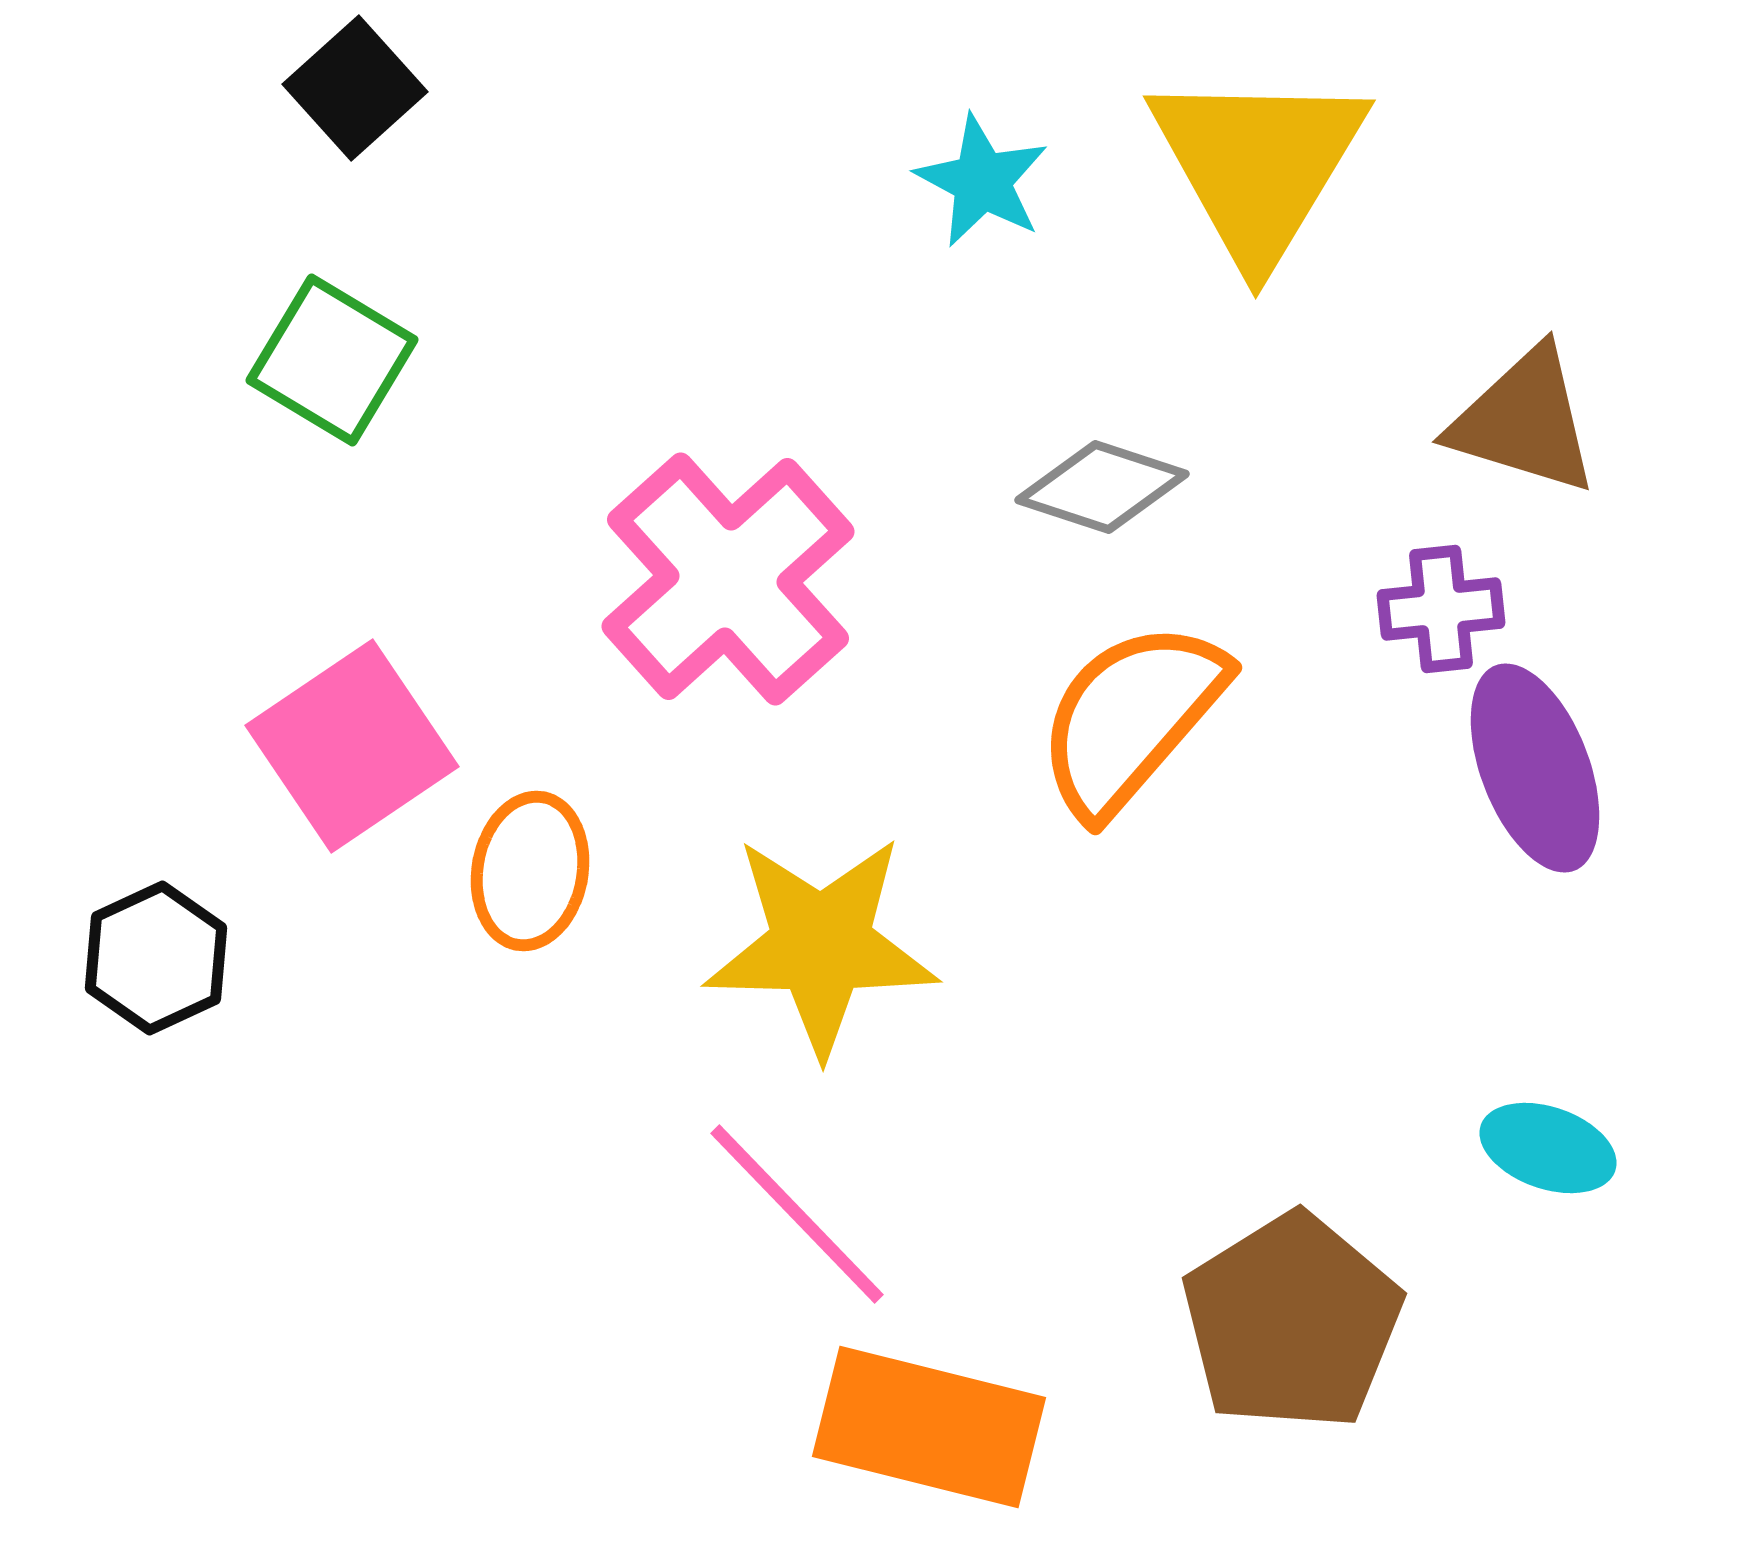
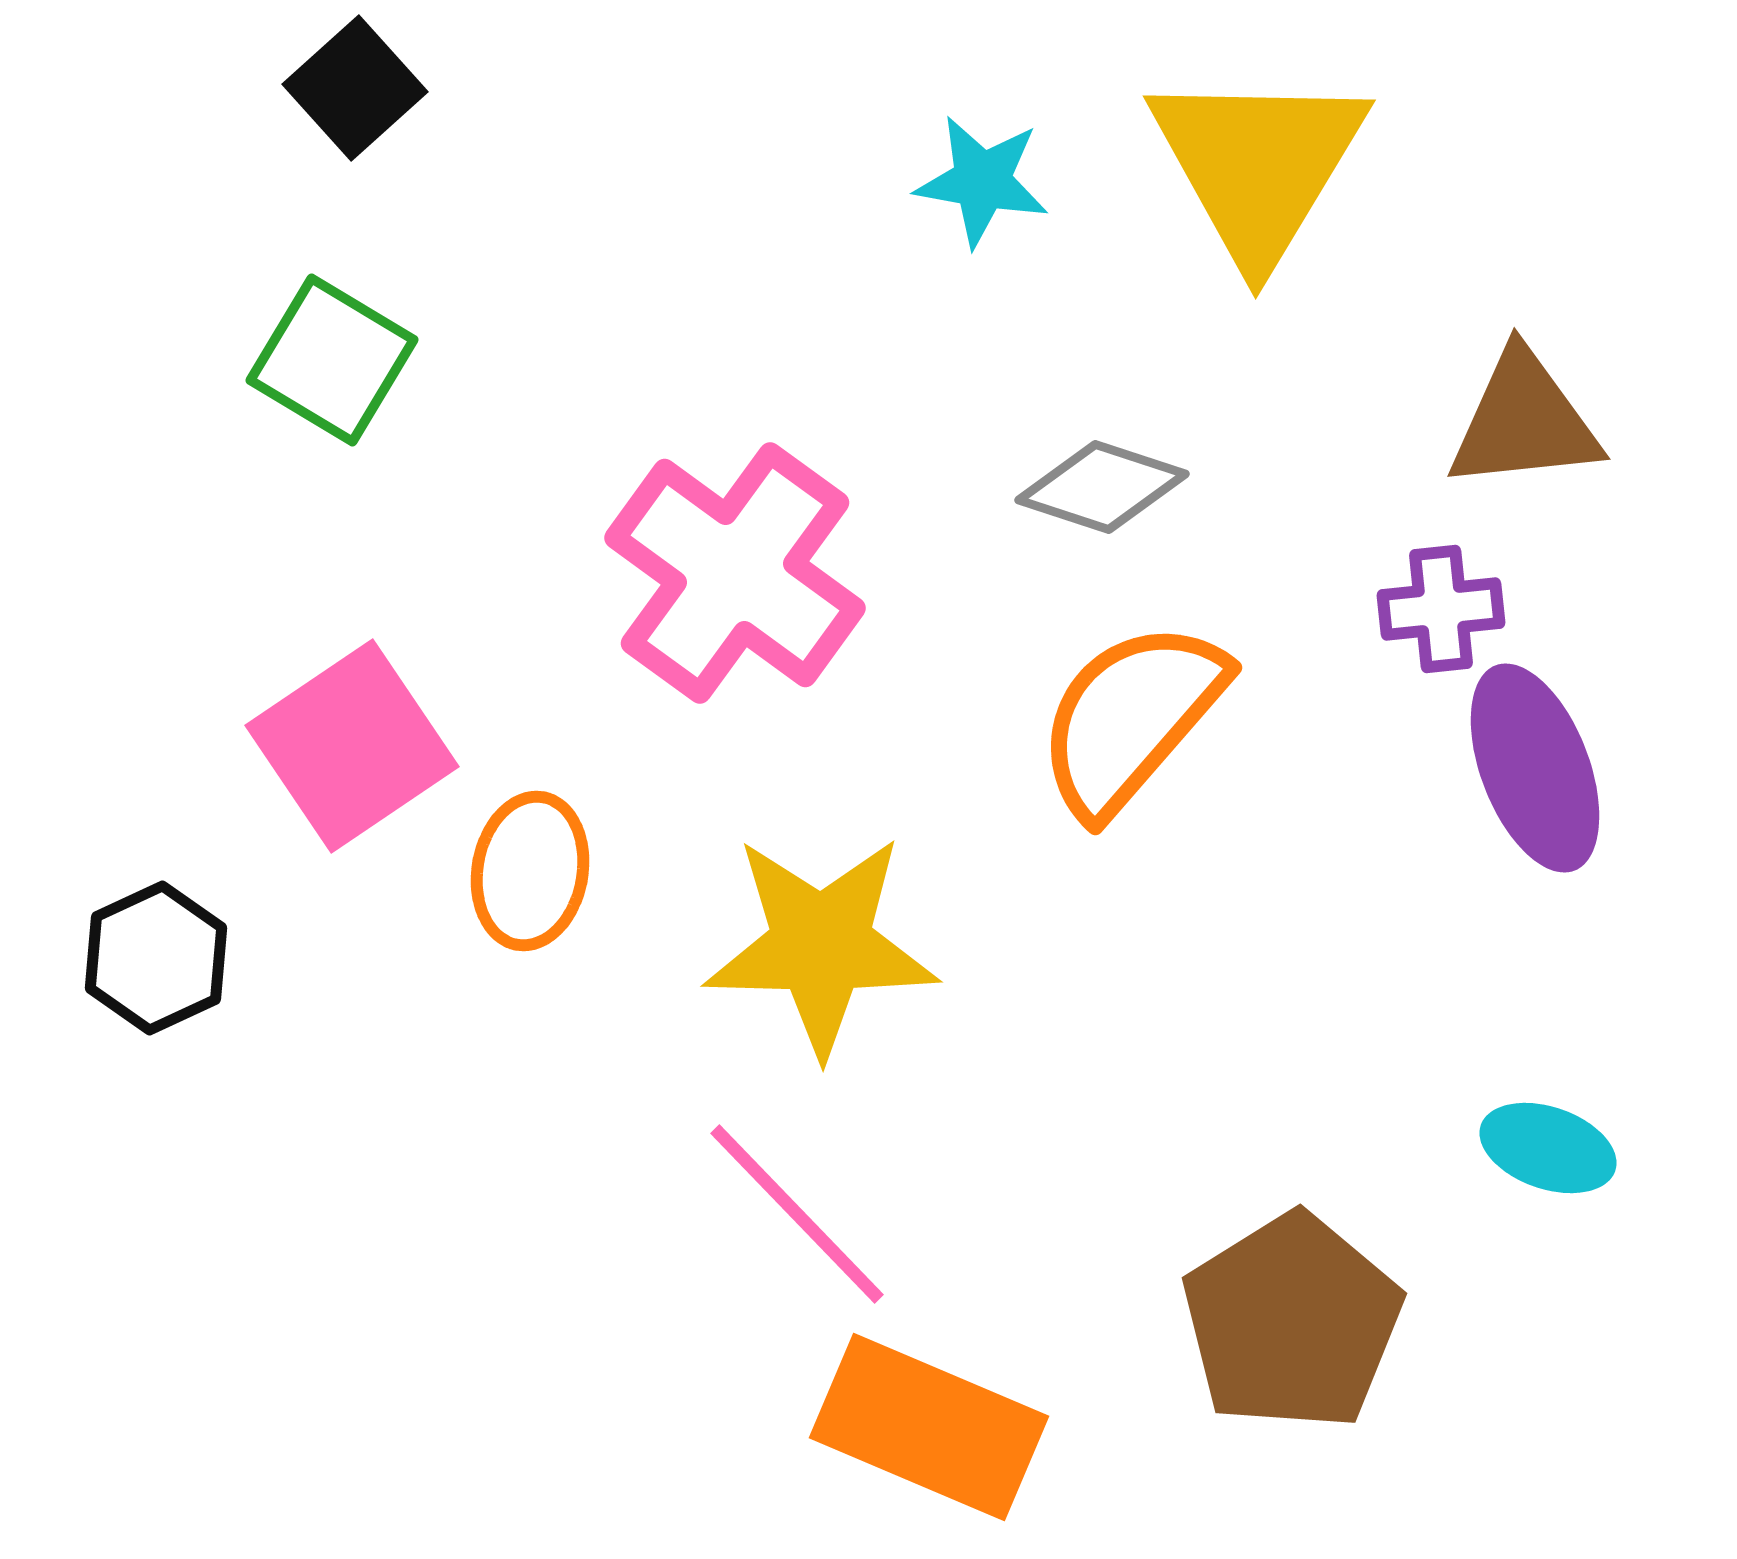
cyan star: rotated 18 degrees counterclockwise
brown triangle: rotated 23 degrees counterclockwise
pink cross: moved 7 px right, 6 px up; rotated 12 degrees counterclockwise
orange rectangle: rotated 9 degrees clockwise
